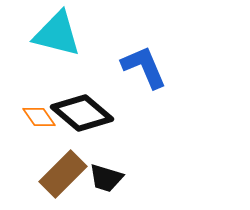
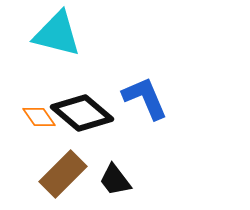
blue L-shape: moved 1 px right, 31 px down
black trapezoid: moved 9 px right, 2 px down; rotated 36 degrees clockwise
